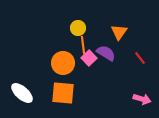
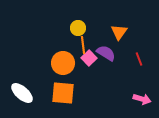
red line: moved 1 px left, 1 px down; rotated 16 degrees clockwise
